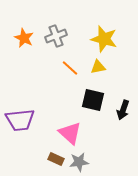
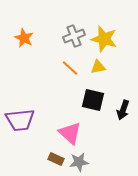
gray cross: moved 18 px right
